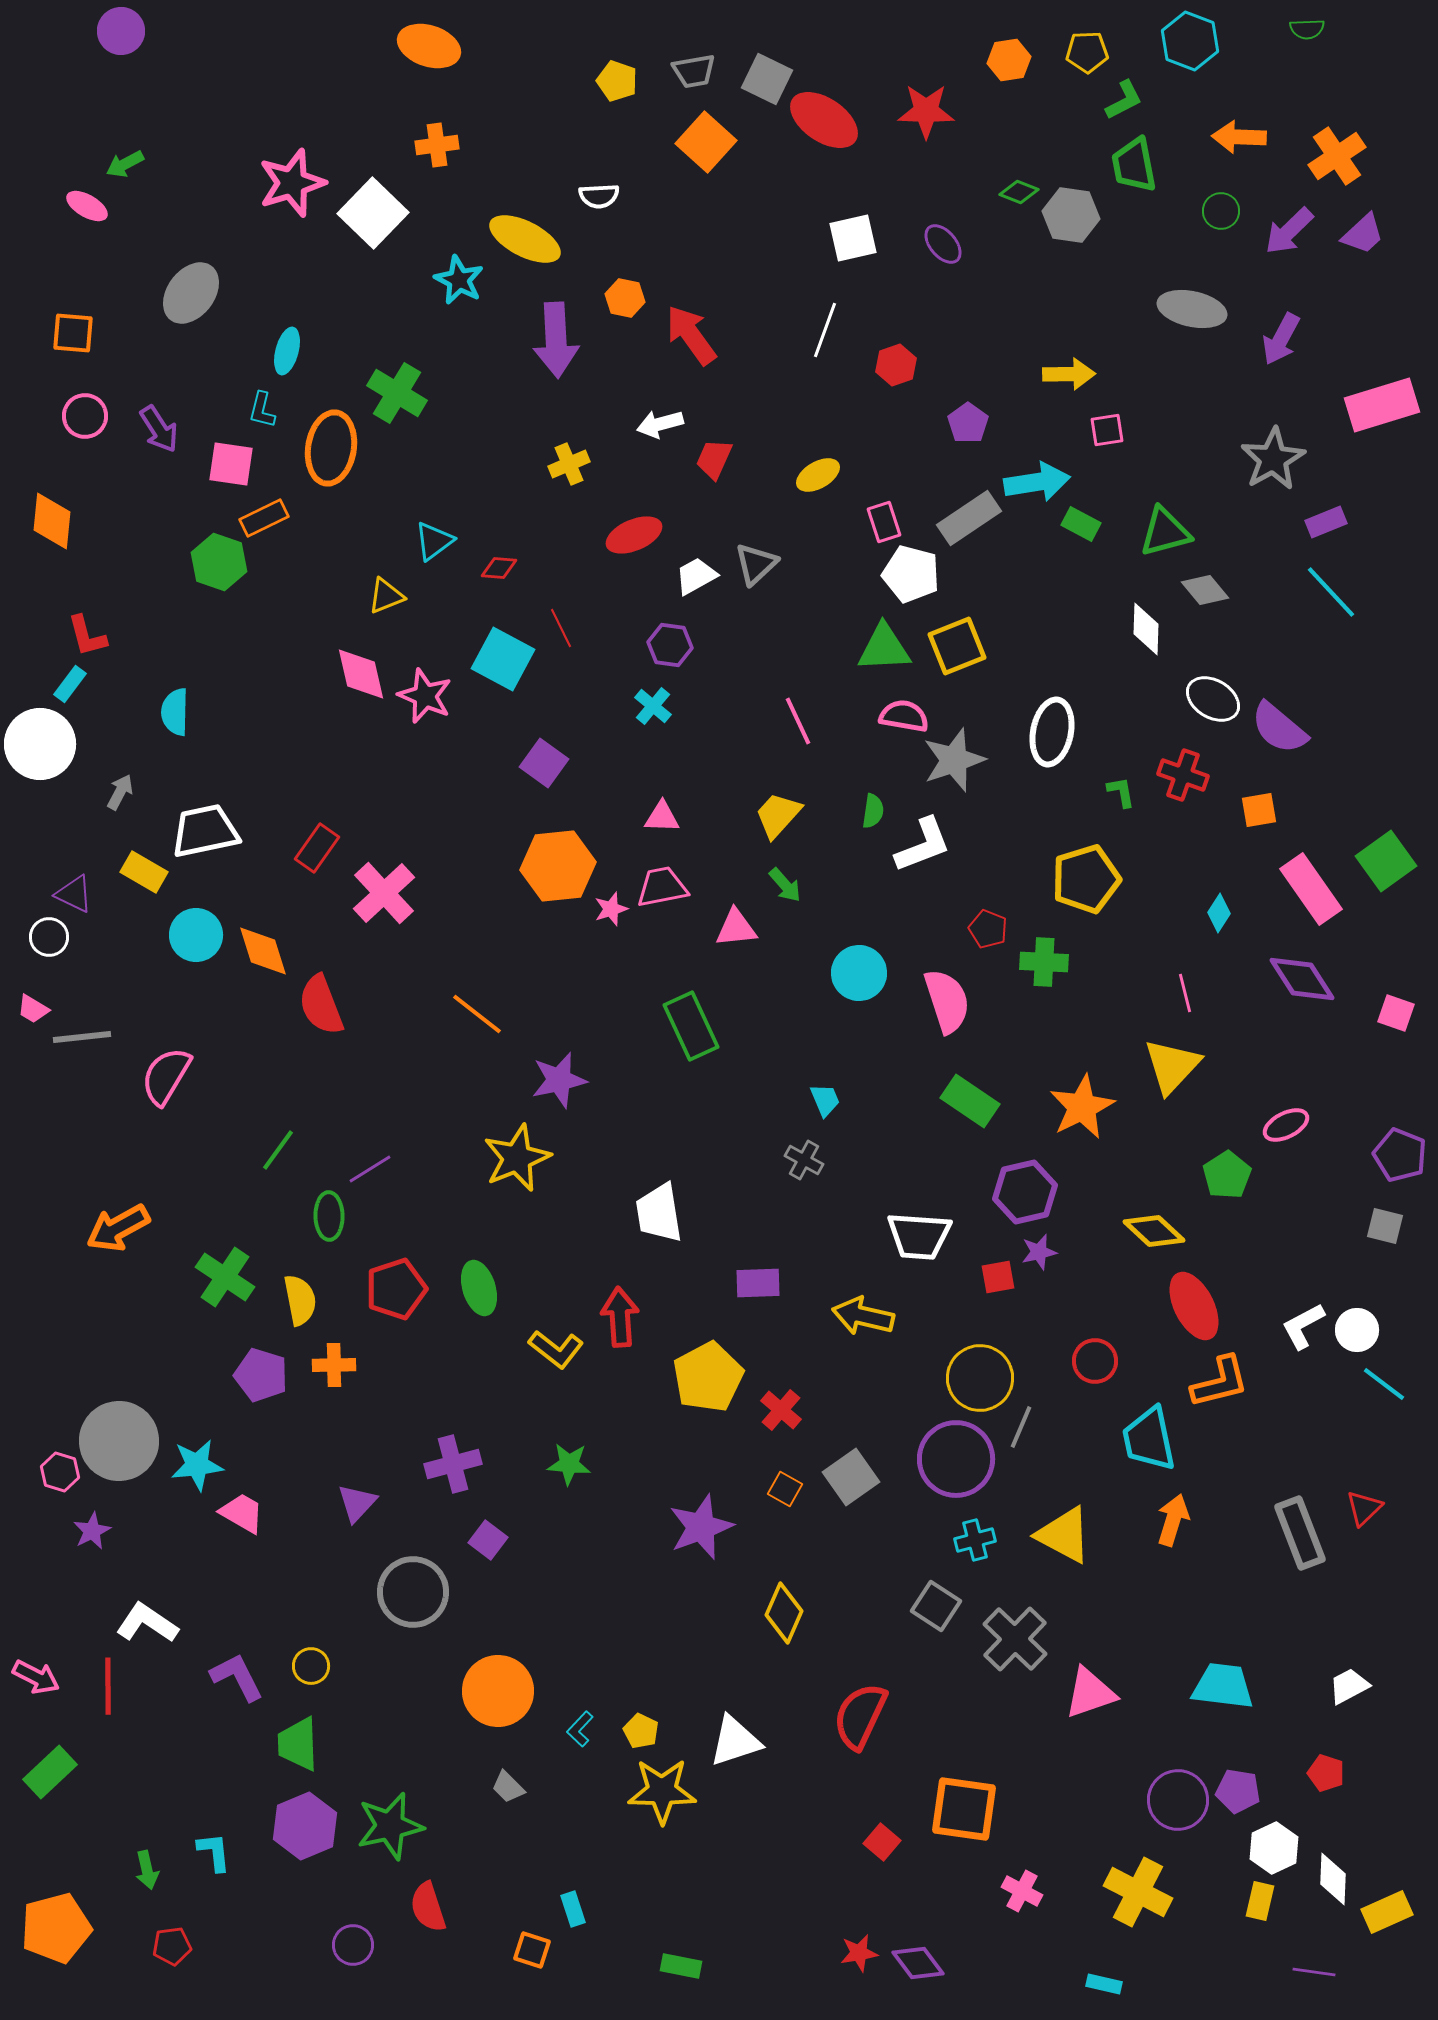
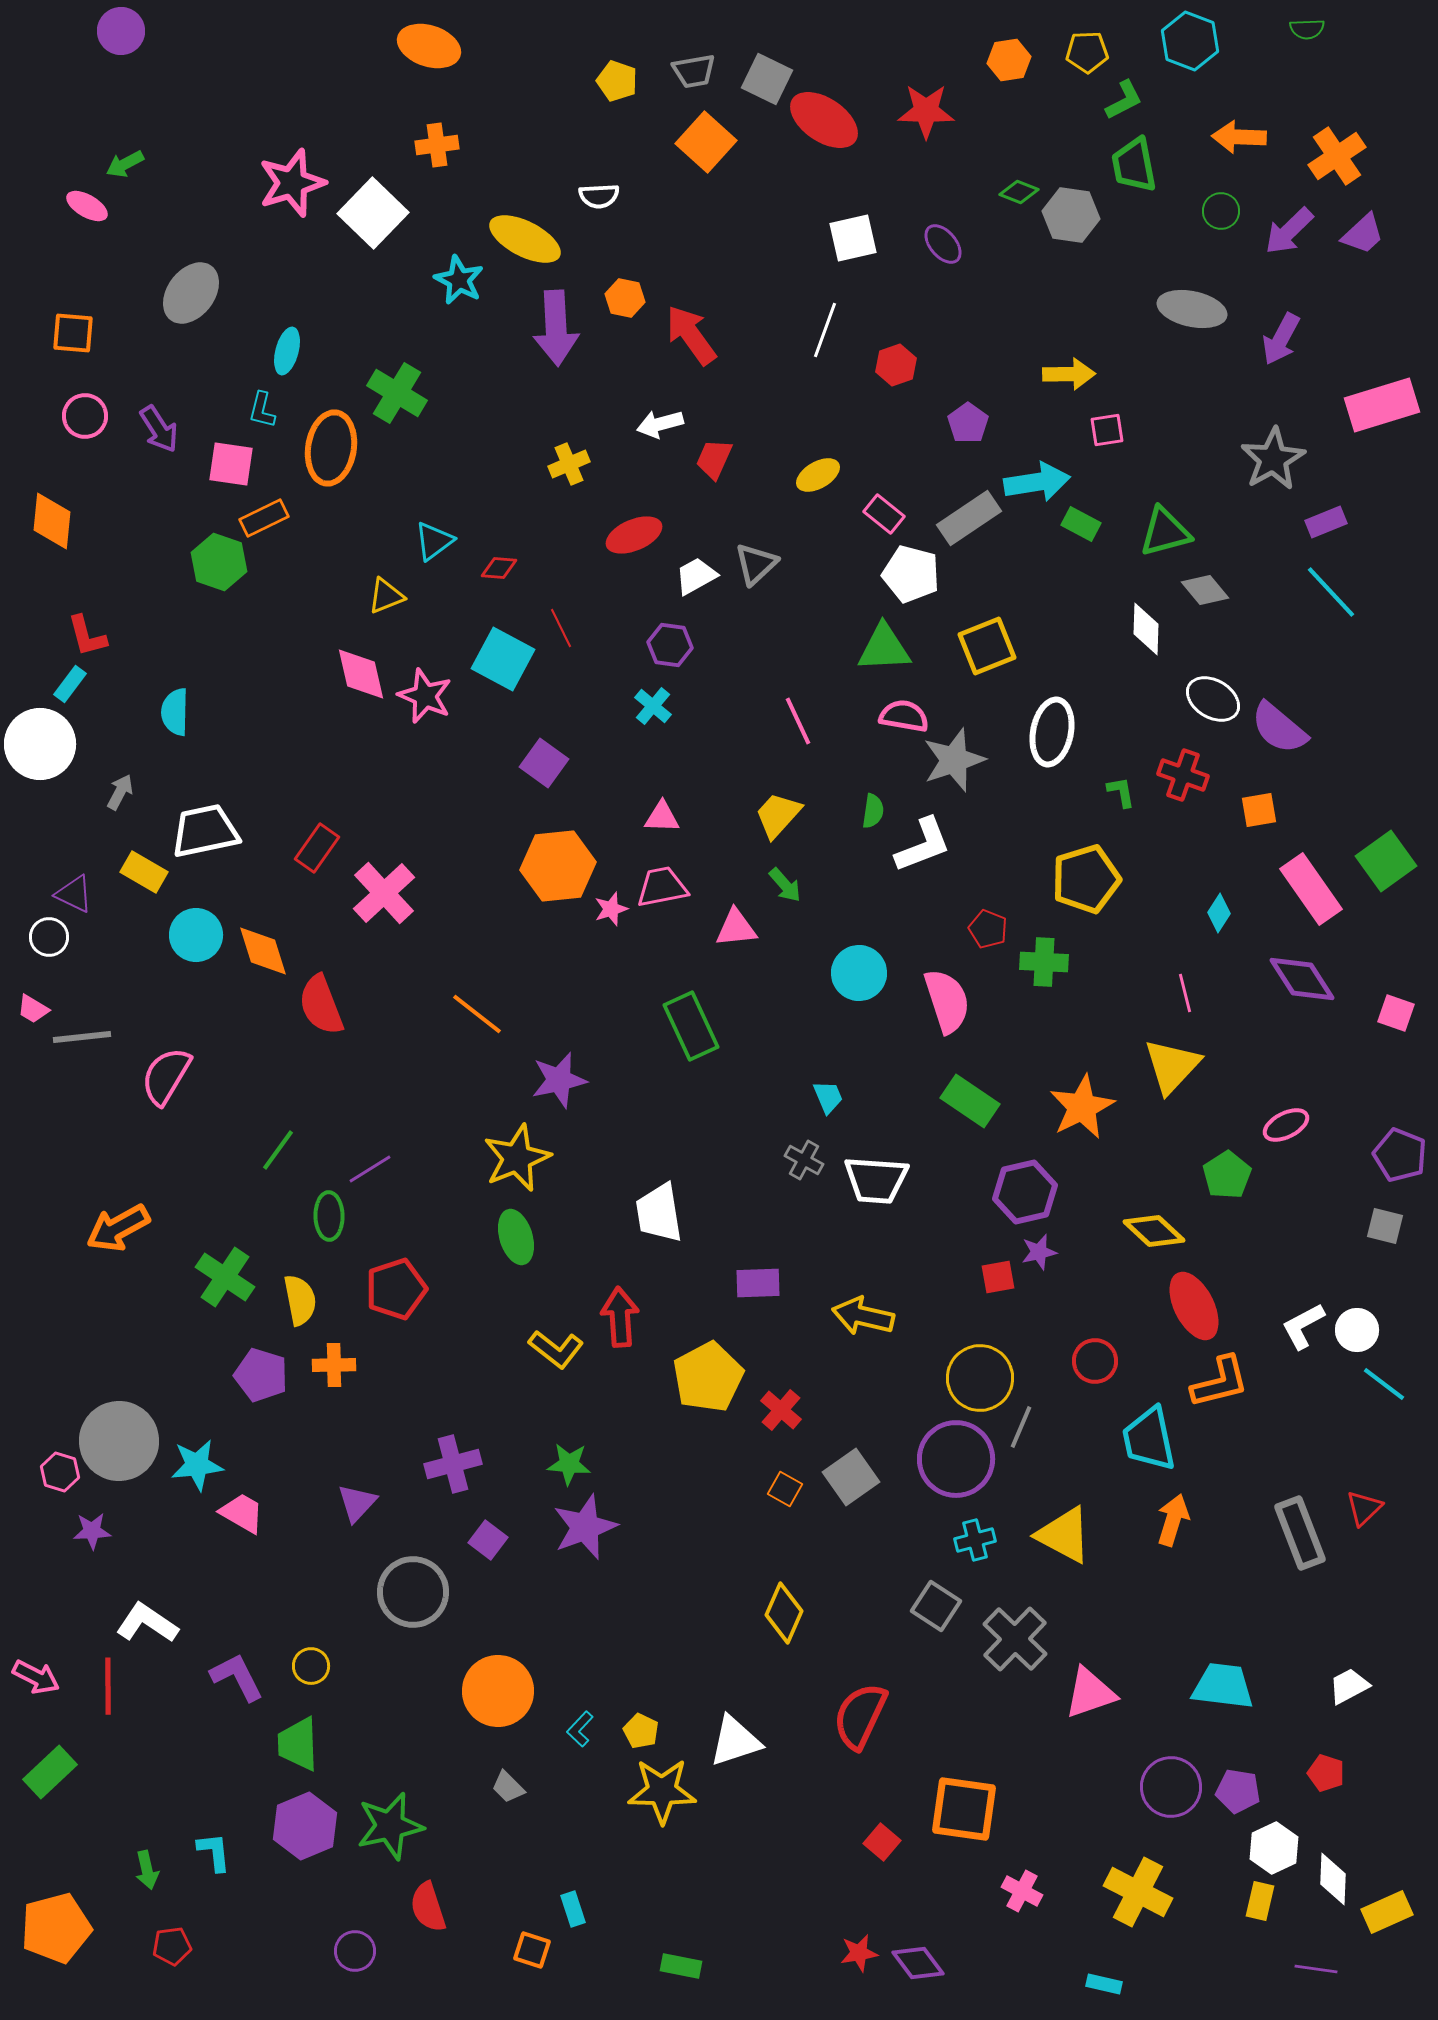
purple arrow at (556, 340): moved 12 px up
pink rectangle at (884, 522): moved 8 px up; rotated 33 degrees counterclockwise
yellow square at (957, 646): moved 30 px right
cyan trapezoid at (825, 1100): moved 3 px right, 3 px up
white trapezoid at (919, 1236): moved 43 px left, 56 px up
green ellipse at (479, 1288): moved 37 px right, 51 px up
purple star at (701, 1527): moved 116 px left
purple star at (92, 1531): rotated 24 degrees clockwise
purple circle at (1178, 1800): moved 7 px left, 13 px up
purple circle at (353, 1945): moved 2 px right, 6 px down
purple line at (1314, 1972): moved 2 px right, 3 px up
